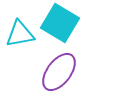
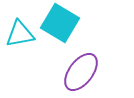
purple ellipse: moved 22 px right
